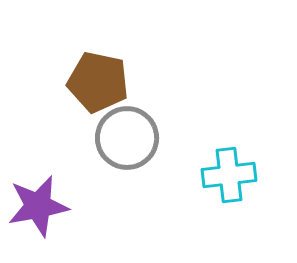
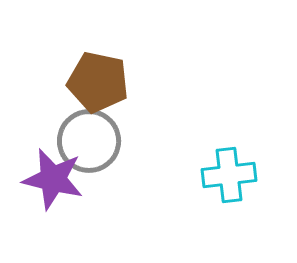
gray circle: moved 38 px left, 3 px down
purple star: moved 15 px right, 27 px up; rotated 24 degrees clockwise
